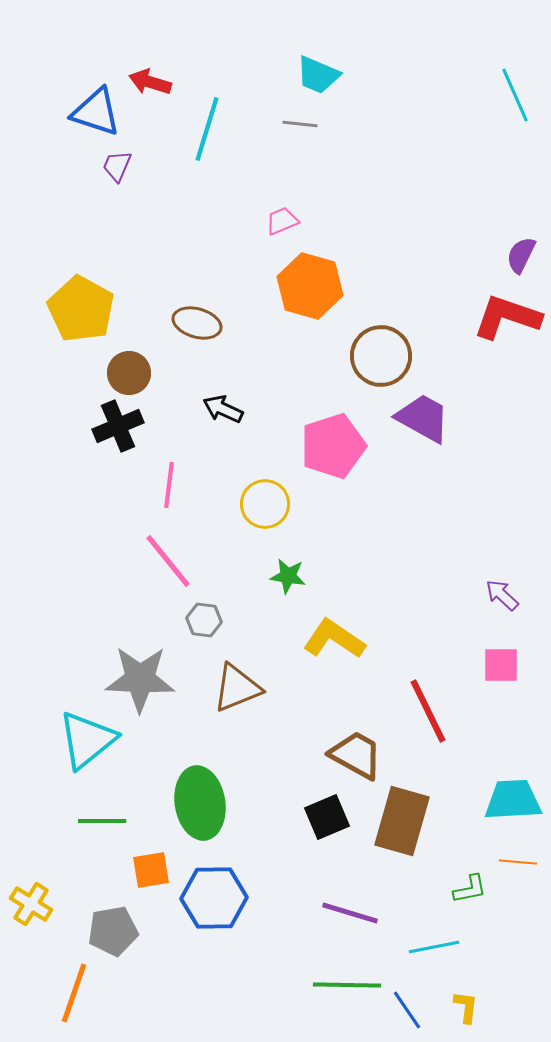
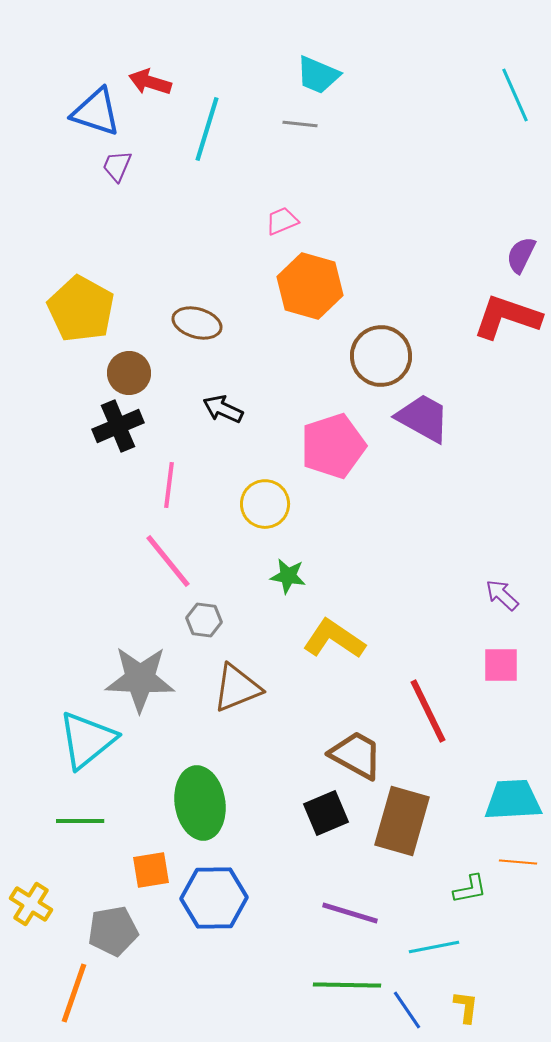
black square at (327, 817): moved 1 px left, 4 px up
green line at (102, 821): moved 22 px left
